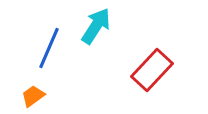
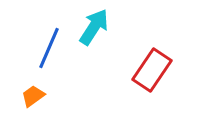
cyan arrow: moved 2 px left, 1 px down
red rectangle: rotated 9 degrees counterclockwise
